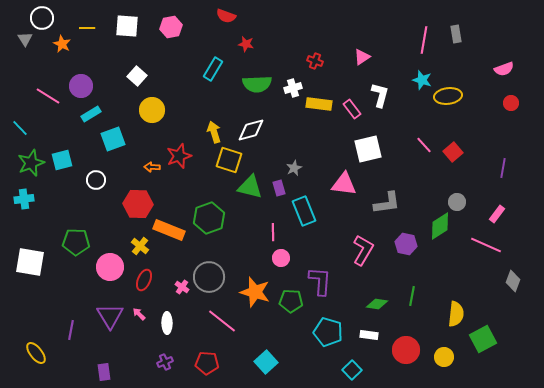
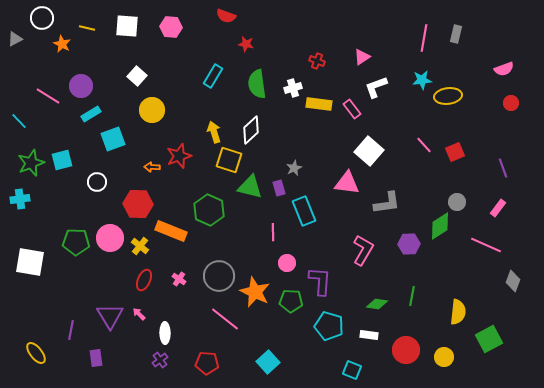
pink hexagon at (171, 27): rotated 15 degrees clockwise
yellow line at (87, 28): rotated 14 degrees clockwise
gray rectangle at (456, 34): rotated 24 degrees clockwise
gray triangle at (25, 39): moved 10 px left; rotated 35 degrees clockwise
pink line at (424, 40): moved 2 px up
red cross at (315, 61): moved 2 px right
cyan rectangle at (213, 69): moved 7 px down
cyan star at (422, 80): rotated 24 degrees counterclockwise
green semicircle at (257, 84): rotated 84 degrees clockwise
white L-shape at (380, 95): moved 4 px left, 8 px up; rotated 125 degrees counterclockwise
cyan line at (20, 128): moved 1 px left, 7 px up
white diamond at (251, 130): rotated 28 degrees counterclockwise
white square at (368, 149): moved 1 px right, 2 px down; rotated 36 degrees counterclockwise
red square at (453, 152): moved 2 px right; rotated 18 degrees clockwise
purple line at (503, 168): rotated 30 degrees counterclockwise
white circle at (96, 180): moved 1 px right, 2 px down
pink triangle at (344, 184): moved 3 px right, 1 px up
cyan cross at (24, 199): moved 4 px left
pink rectangle at (497, 214): moved 1 px right, 6 px up
green hexagon at (209, 218): moved 8 px up; rotated 16 degrees counterclockwise
orange rectangle at (169, 230): moved 2 px right, 1 px down
purple hexagon at (406, 244): moved 3 px right; rotated 15 degrees counterclockwise
pink circle at (281, 258): moved 6 px right, 5 px down
pink circle at (110, 267): moved 29 px up
gray circle at (209, 277): moved 10 px right, 1 px up
pink cross at (182, 287): moved 3 px left, 8 px up
orange star at (255, 292): rotated 8 degrees clockwise
yellow semicircle at (456, 314): moved 2 px right, 2 px up
pink line at (222, 321): moved 3 px right, 2 px up
white ellipse at (167, 323): moved 2 px left, 10 px down
cyan pentagon at (328, 332): moved 1 px right, 6 px up
green square at (483, 339): moved 6 px right
purple cross at (165, 362): moved 5 px left, 2 px up; rotated 14 degrees counterclockwise
cyan square at (266, 362): moved 2 px right
cyan square at (352, 370): rotated 24 degrees counterclockwise
purple rectangle at (104, 372): moved 8 px left, 14 px up
